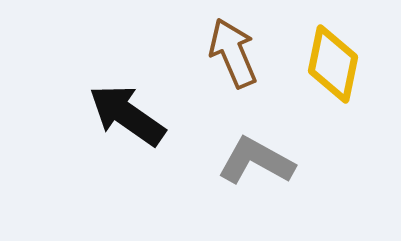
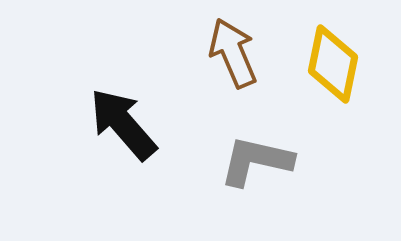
black arrow: moved 4 px left, 9 px down; rotated 14 degrees clockwise
gray L-shape: rotated 16 degrees counterclockwise
